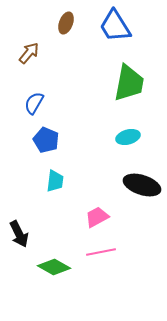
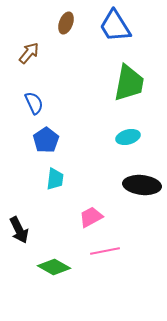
blue semicircle: rotated 125 degrees clockwise
blue pentagon: rotated 15 degrees clockwise
cyan trapezoid: moved 2 px up
black ellipse: rotated 12 degrees counterclockwise
pink trapezoid: moved 6 px left
black arrow: moved 4 px up
pink line: moved 4 px right, 1 px up
